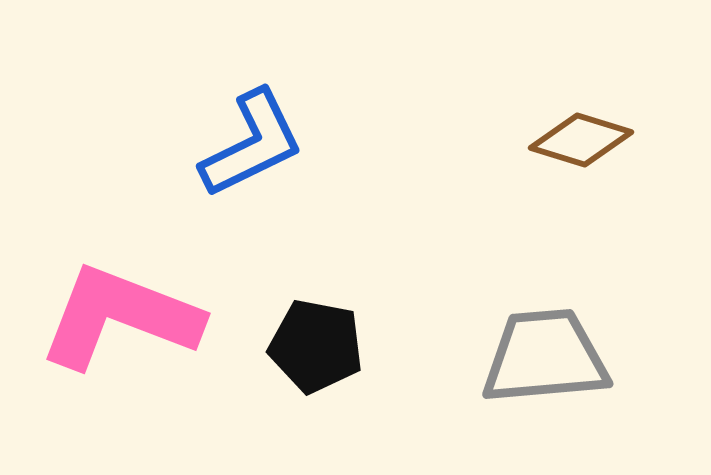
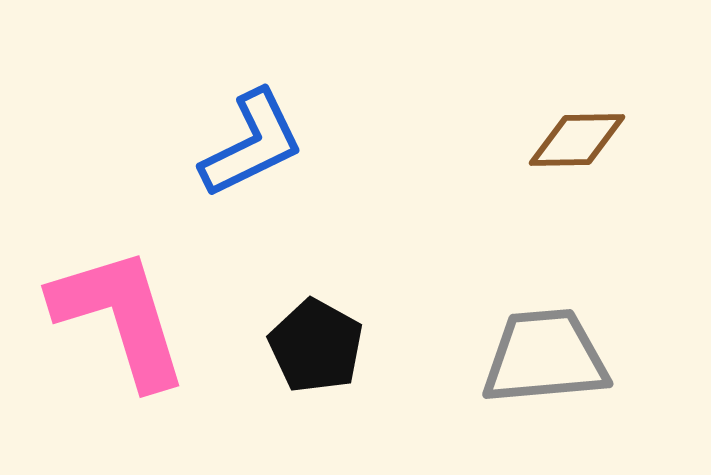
brown diamond: moved 4 px left; rotated 18 degrees counterclockwise
pink L-shape: rotated 52 degrees clockwise
black pentagon: rotated 18 degrees clockwise
